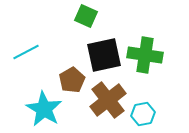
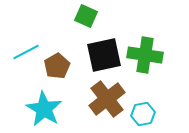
brown pentagon: moved 15 px left, 14 px up
brown cross: moved 1 px left, 1 px up
